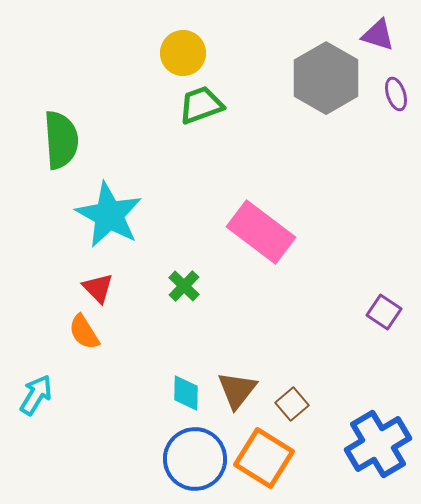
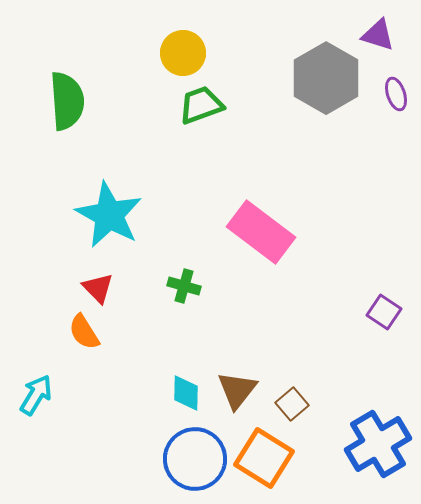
green semicircle: moved 6 px right, 39 px up
green cross: rotated 28 degrees counterclockwise
